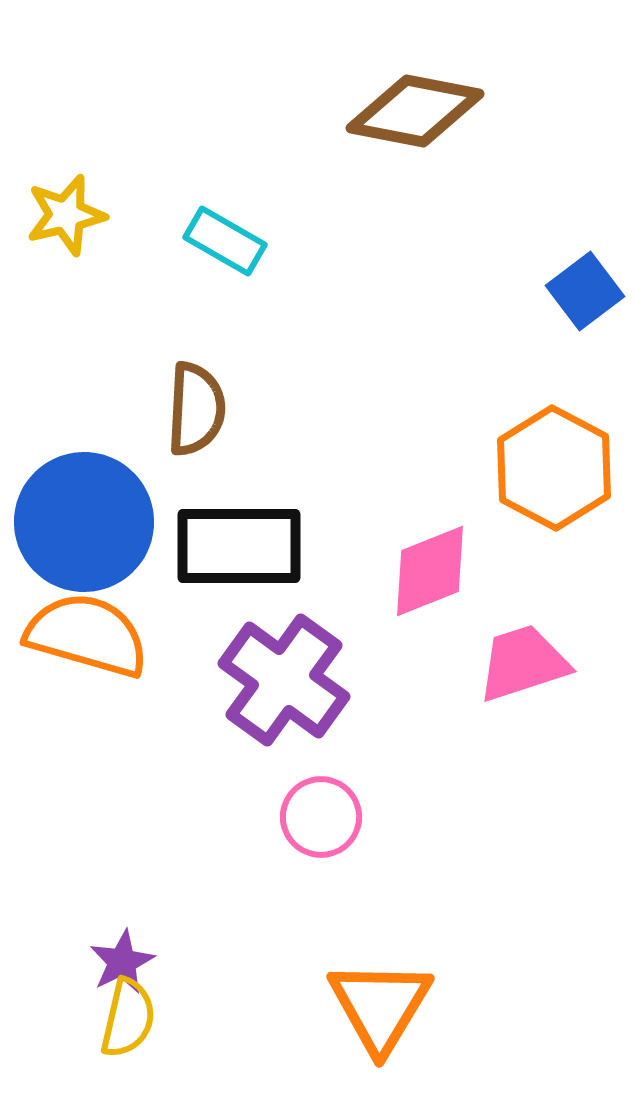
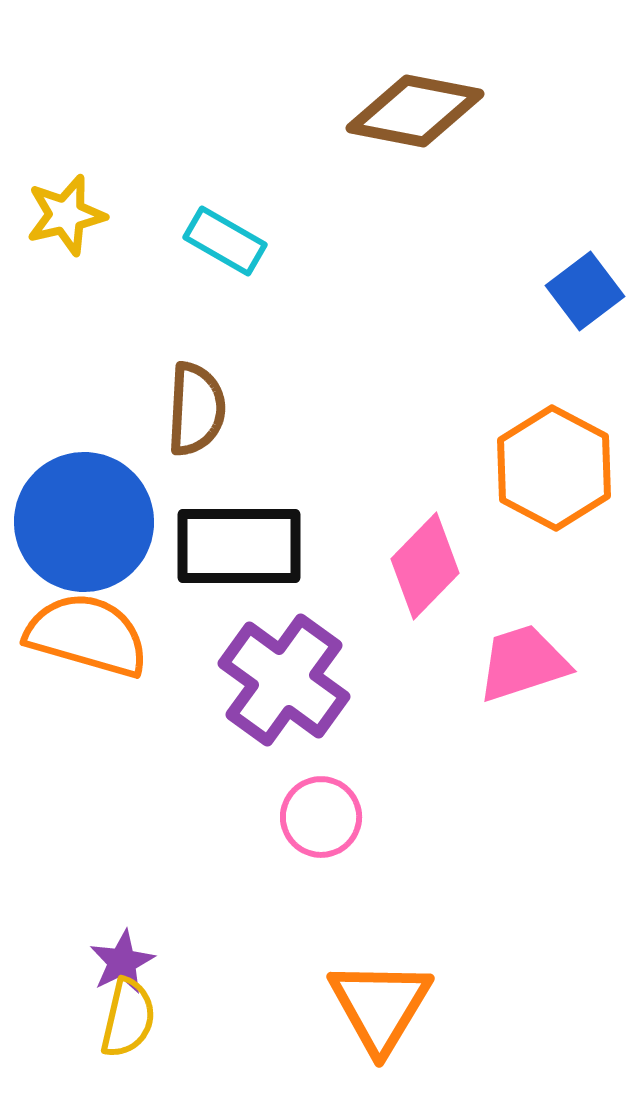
pink diamond: moved 5 px left, 5 px up; rotated 24 degrees counterclockwise
